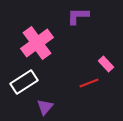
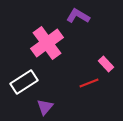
purple L-shape: rotated 30 degrees clockwise
pink cross: moved 10 px right
